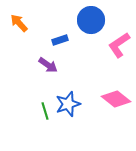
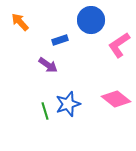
orange arrow: moved 1 px right, 1 px up
